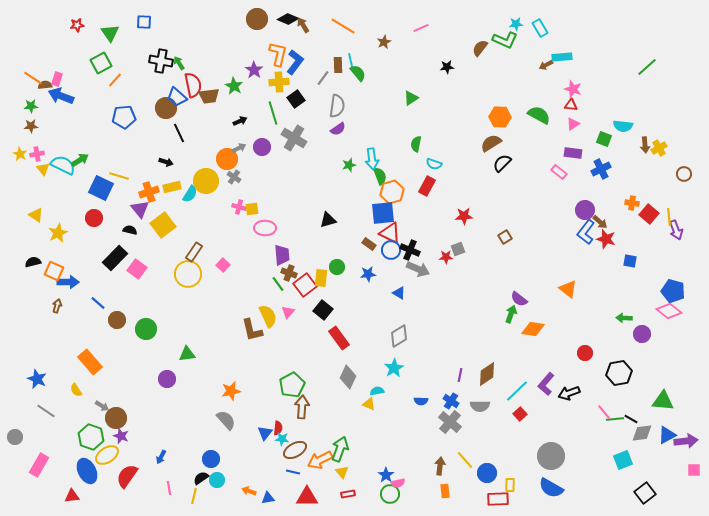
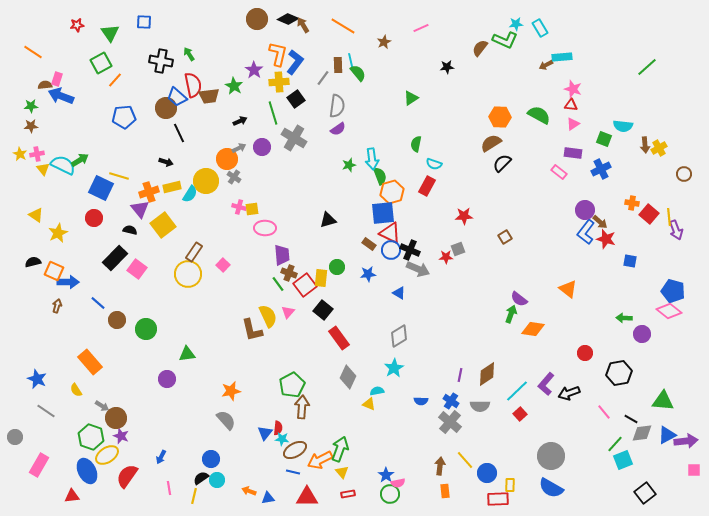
green arrow at (179, 63): moved 10 px right, 9 px up
orange line at (33, 78): moved 26 px up
green line at (615, 419): moved 25 px down; rotated 42 degrees counterclockwise
